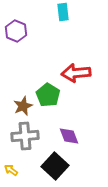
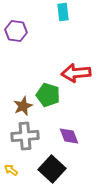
purple hexagon: rotated 15 degrees counterclockwise
green pentagon: rotated 15 degrees counterclockwise
black square: moved 3 px left, 3 px down
